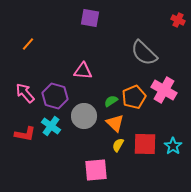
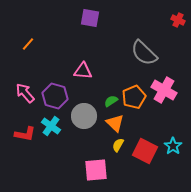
red square: moved 7 px down; rotated 25 degrees clockwise
